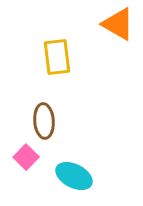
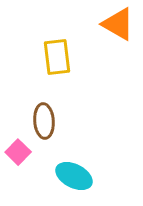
pink square: moved 8 px left, 5 px up
